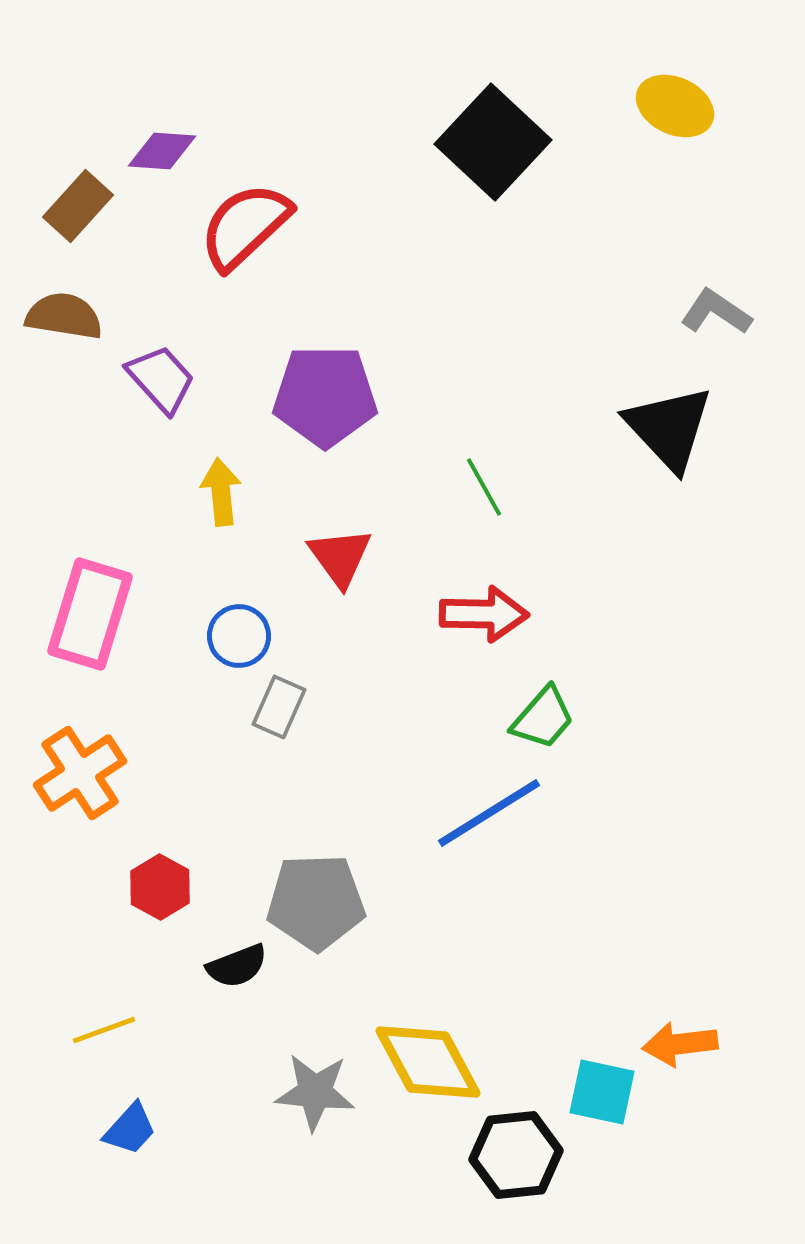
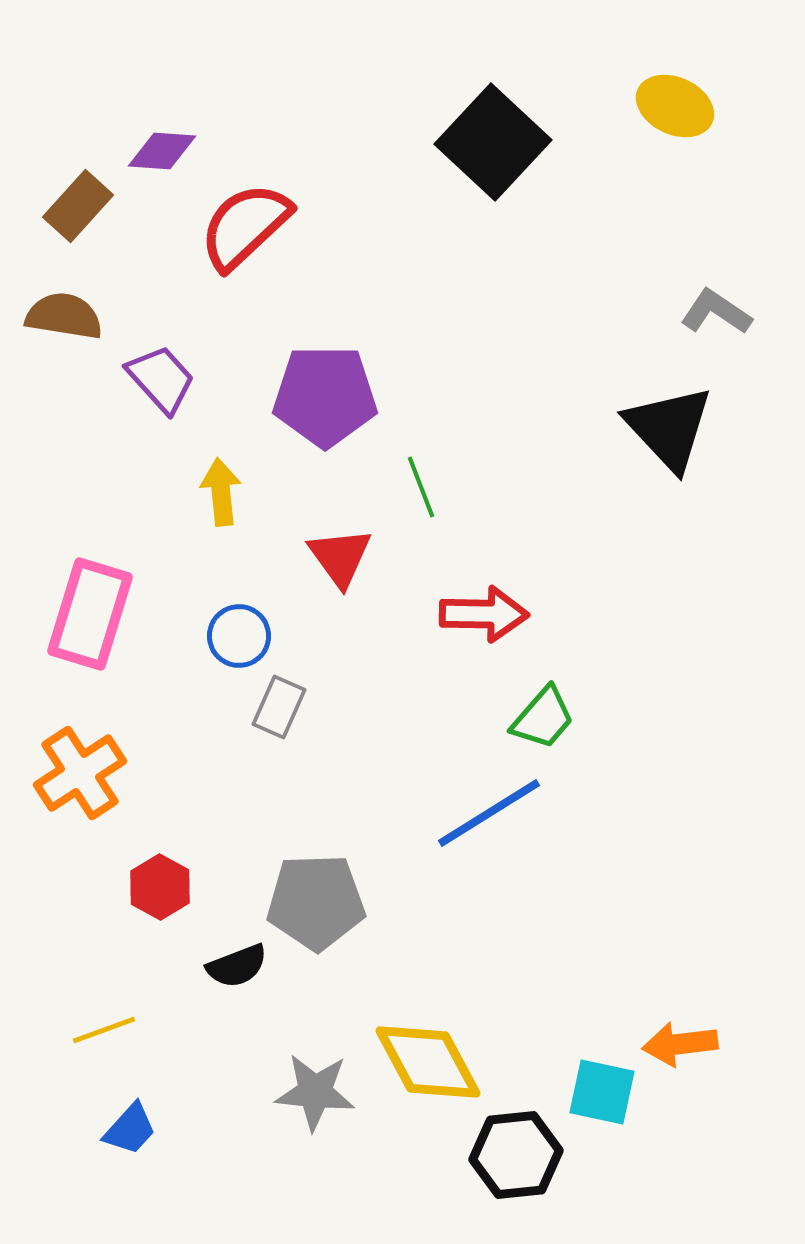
green line: moved 63 px left; rotated 8 degrees clockwise
